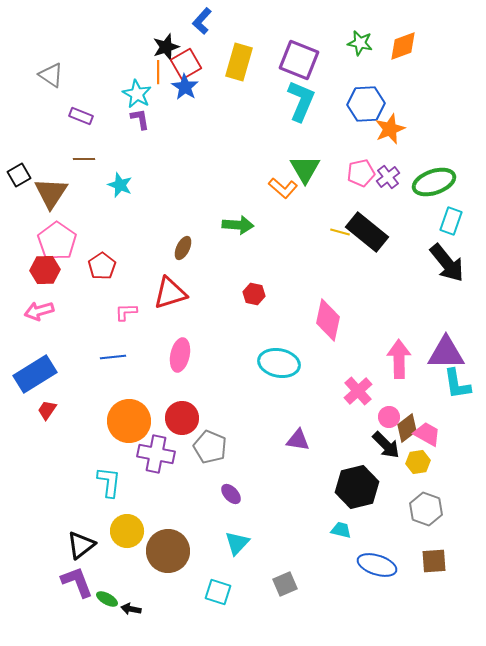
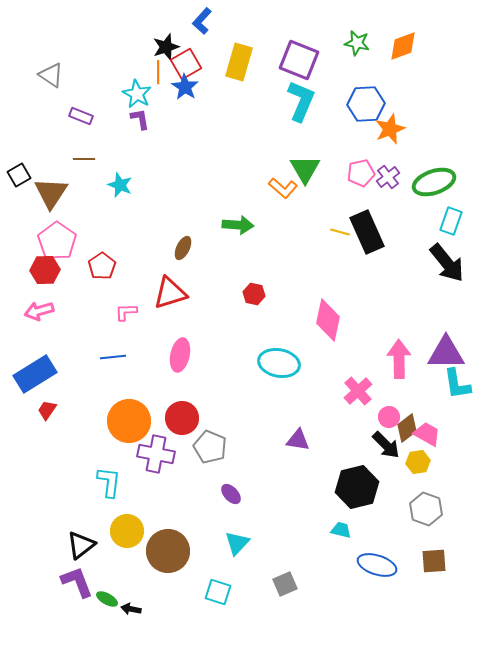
green star at (360, 43): moved 3 px left
black rectangle at (367, 232): rotated 27 degrees clockwise
